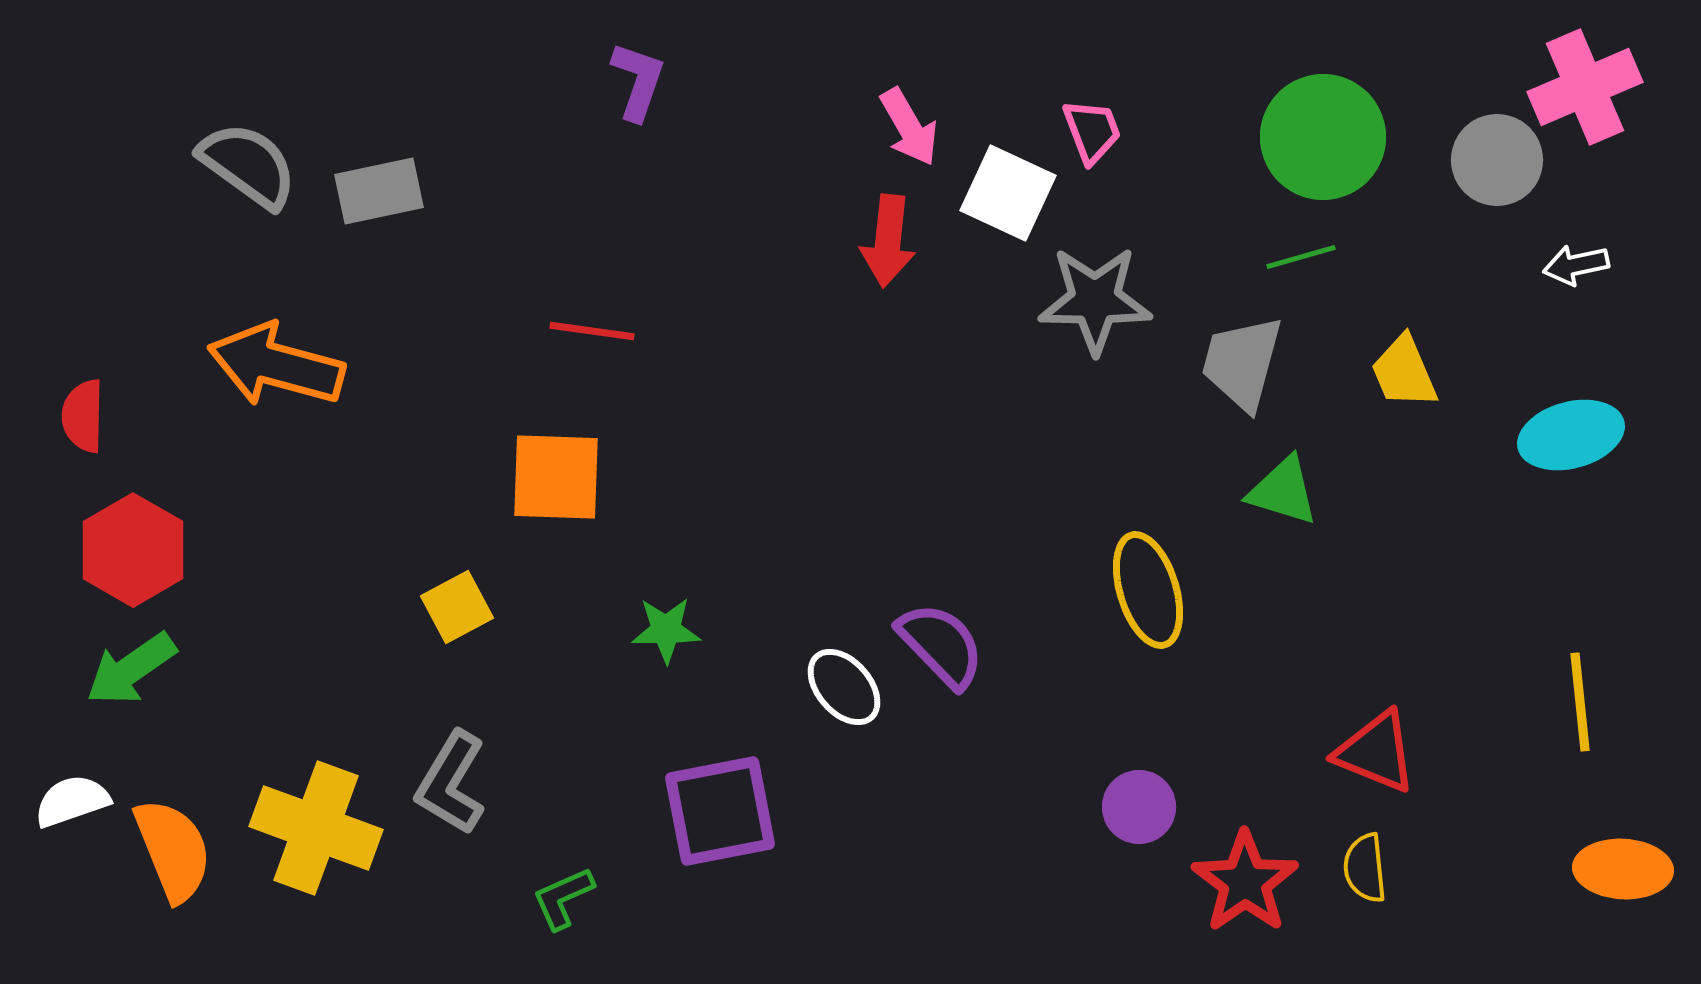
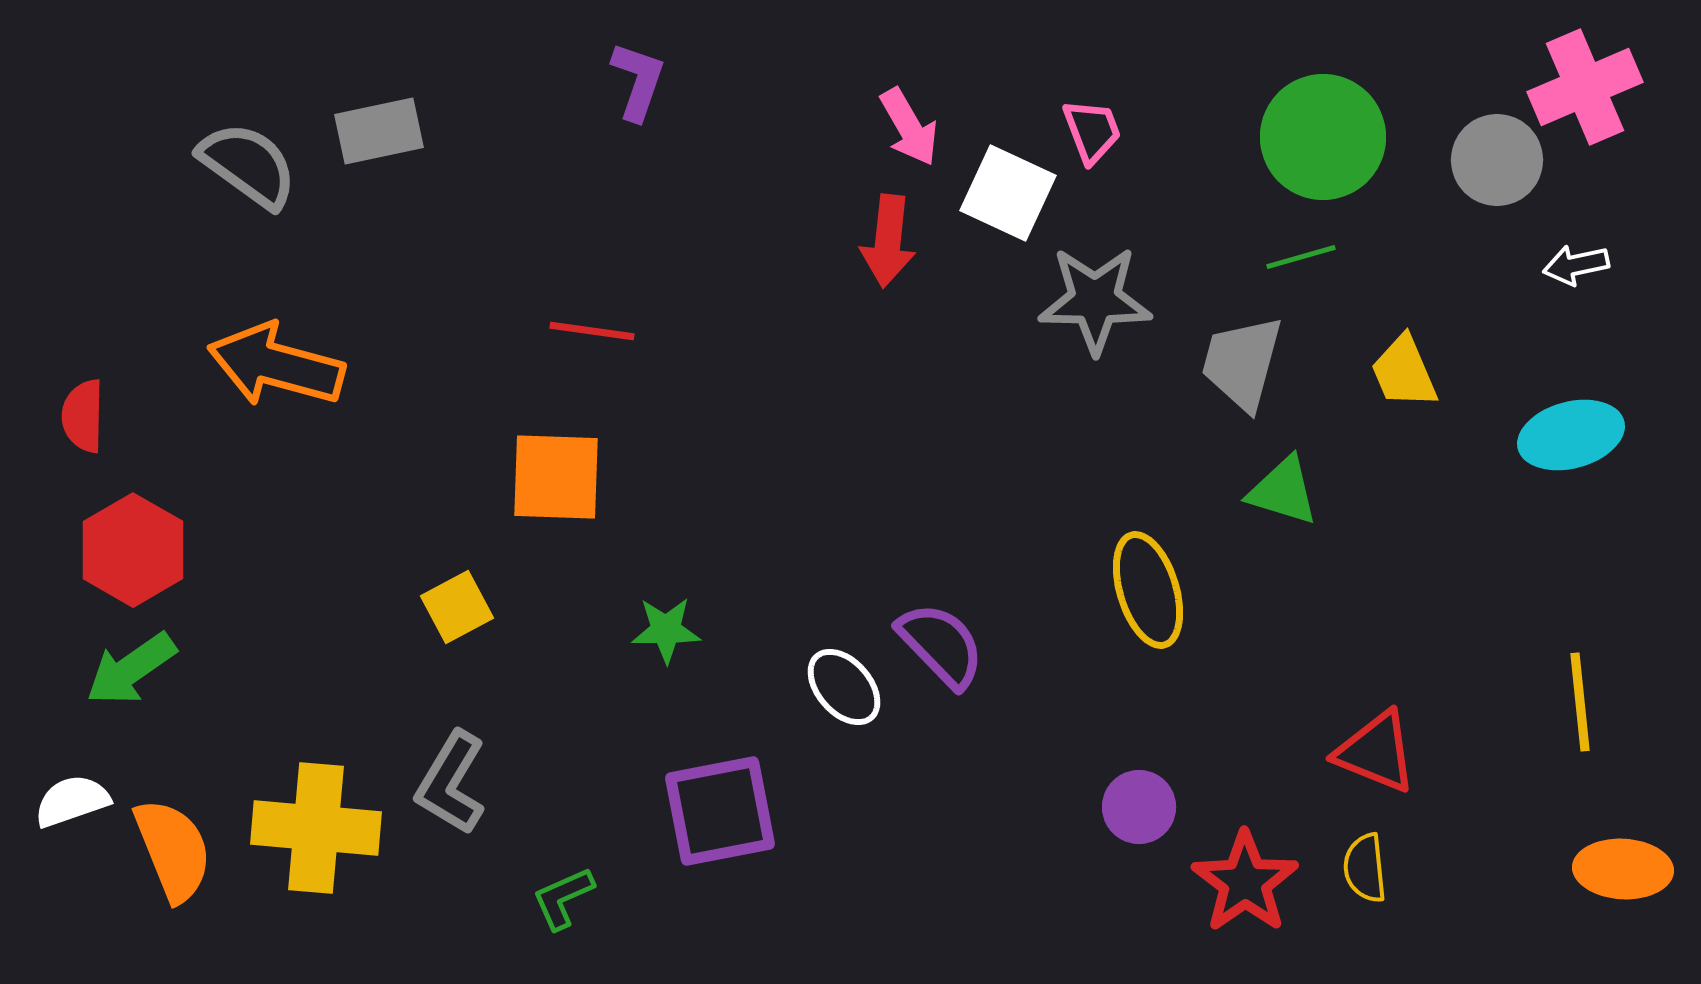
gray rectangle: moved 60 px up
yellow cross: rotated 15 degrees counterclockwise
